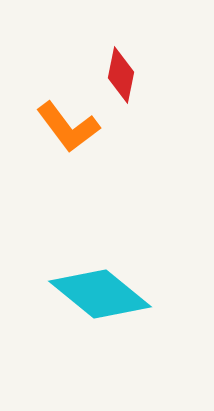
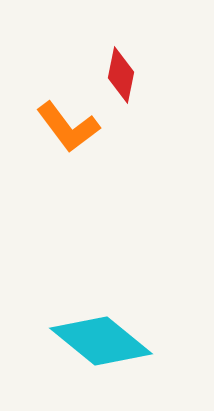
cyan diamond: moved 1 px right, 47 px down
